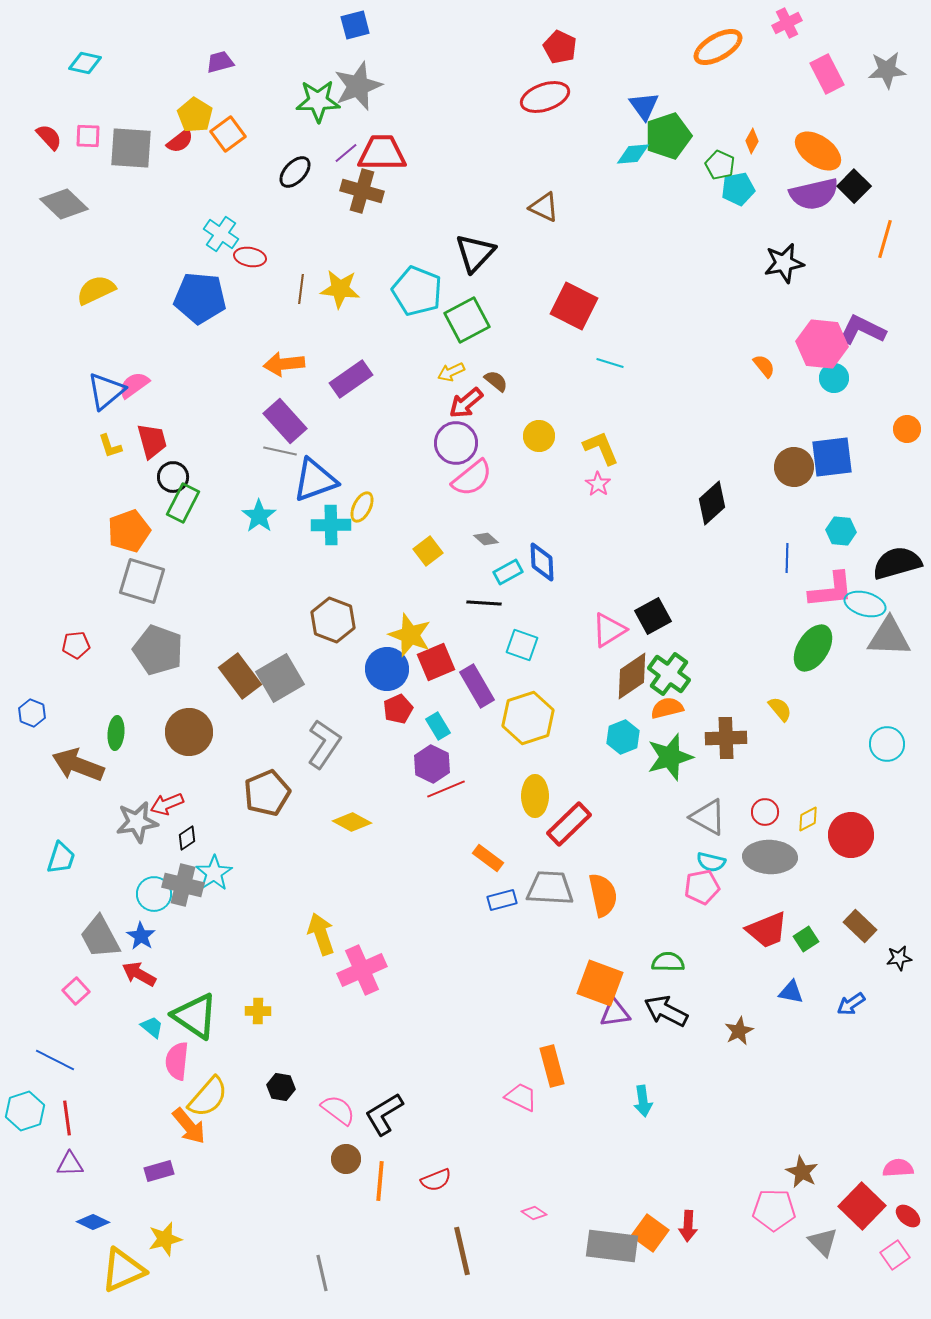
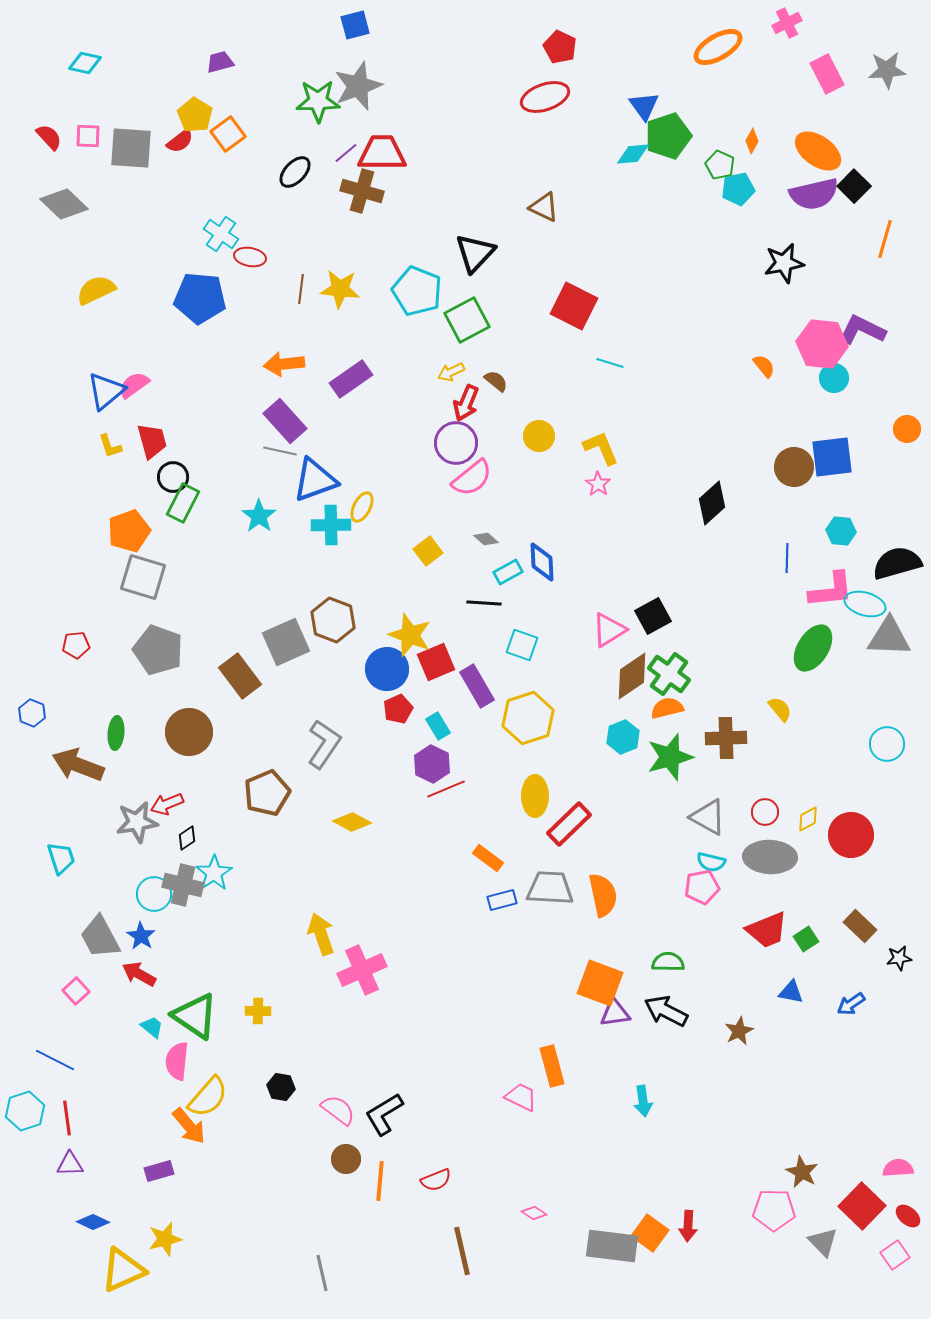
red arrow at (466, 403): rotated 27 degrees counterclockwise
gray square at (142, 581): moved 1 px right, 4 px up
gray square at (280, 678): moved 6 px right, 36 px up; rotated 6 degrees clockwise
cyan trapezoid at (61, 858): rotated 36 degrees counterclockwise
